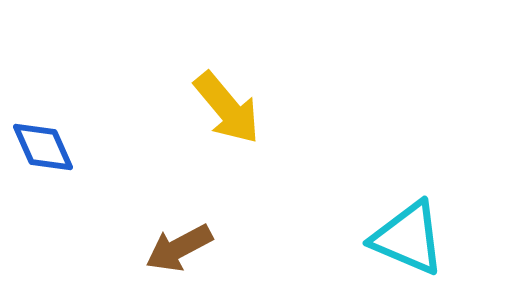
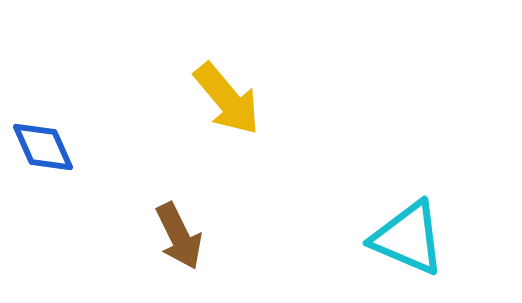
yellow arrow: moved 9 px up
brown arrow: moved 12 px up; rotated 88 degrees counterclockwise
